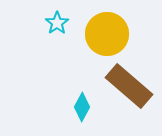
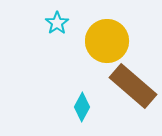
yellow circle: moved 7 px down
brown rectangle: moved 4 px right
